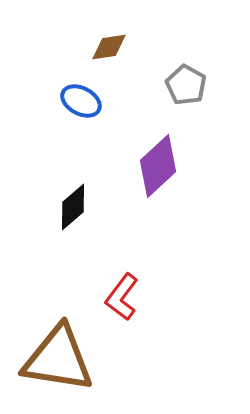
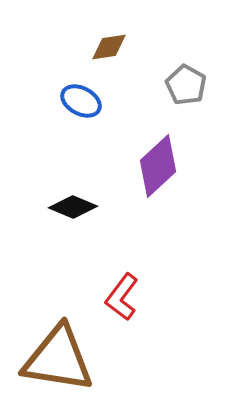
black diamond: rotated 63 degrees clockwise
